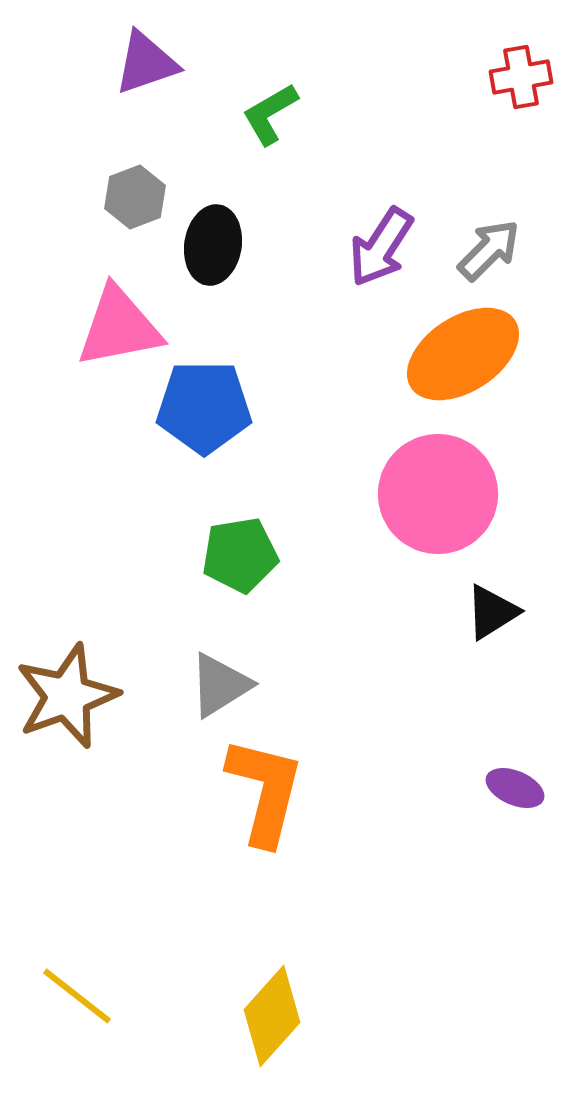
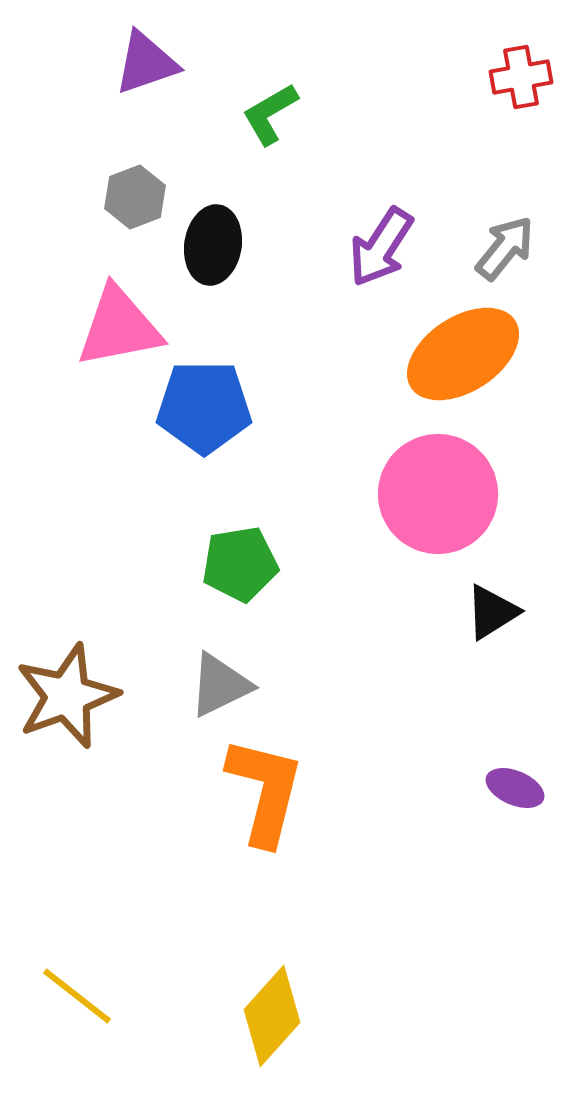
gray arrow: moved 16 px right, 2 px up; rotated 6 degrees counterclockwise
green pentagon: moved 9 px down
gray triangle: rotated 6 degrees clockwise
